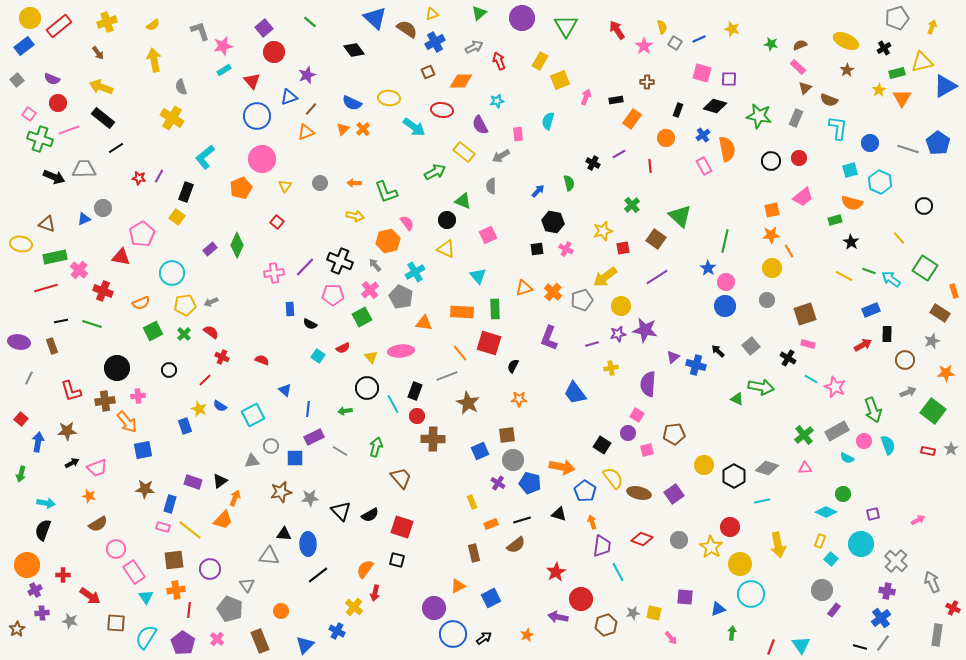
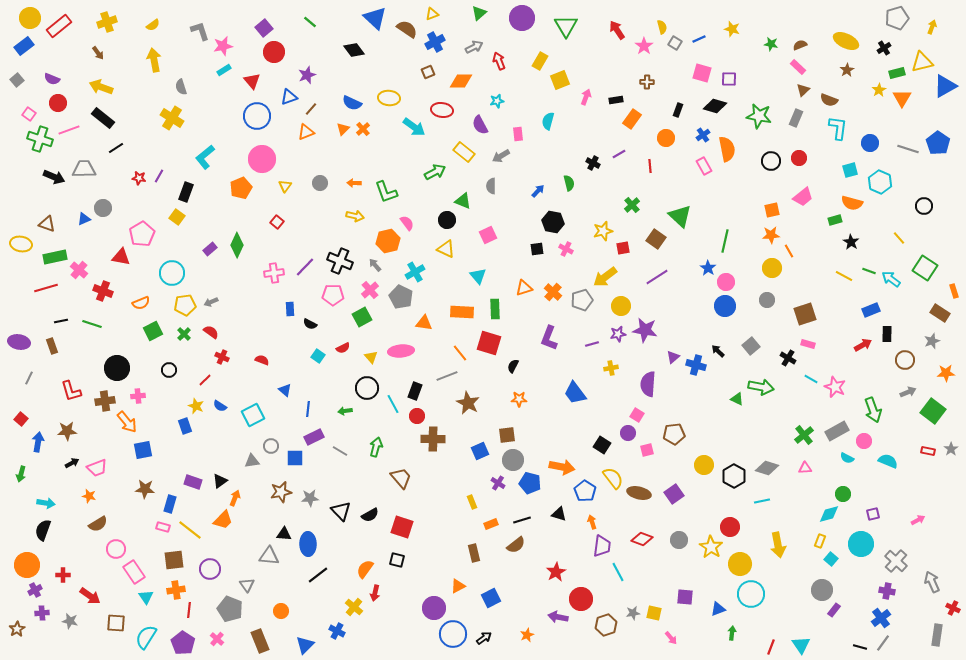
brown triangle at (805, 88): moved 2 px left, 2 px down
yellow star at (199, 409): moved 3 px left, 3 px up
cyan semicircle at (888, 445): moved 16 px down; rotated 48 degrees counterclockwise
cyan diamond at (826, 512): moved 3 px right, 2 px down; rotated 40 degrees counterclockwise
